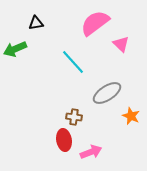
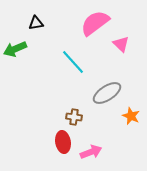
red ellipse: moved 1 px left, 2 px down
